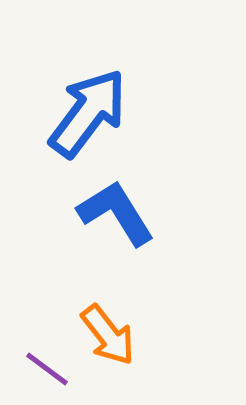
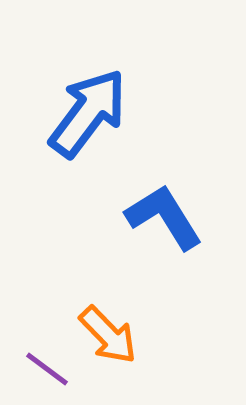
blue L-shape: moved 48 px right, 4 px down
orange arrow: rotated 6 degrees counterclockwise
